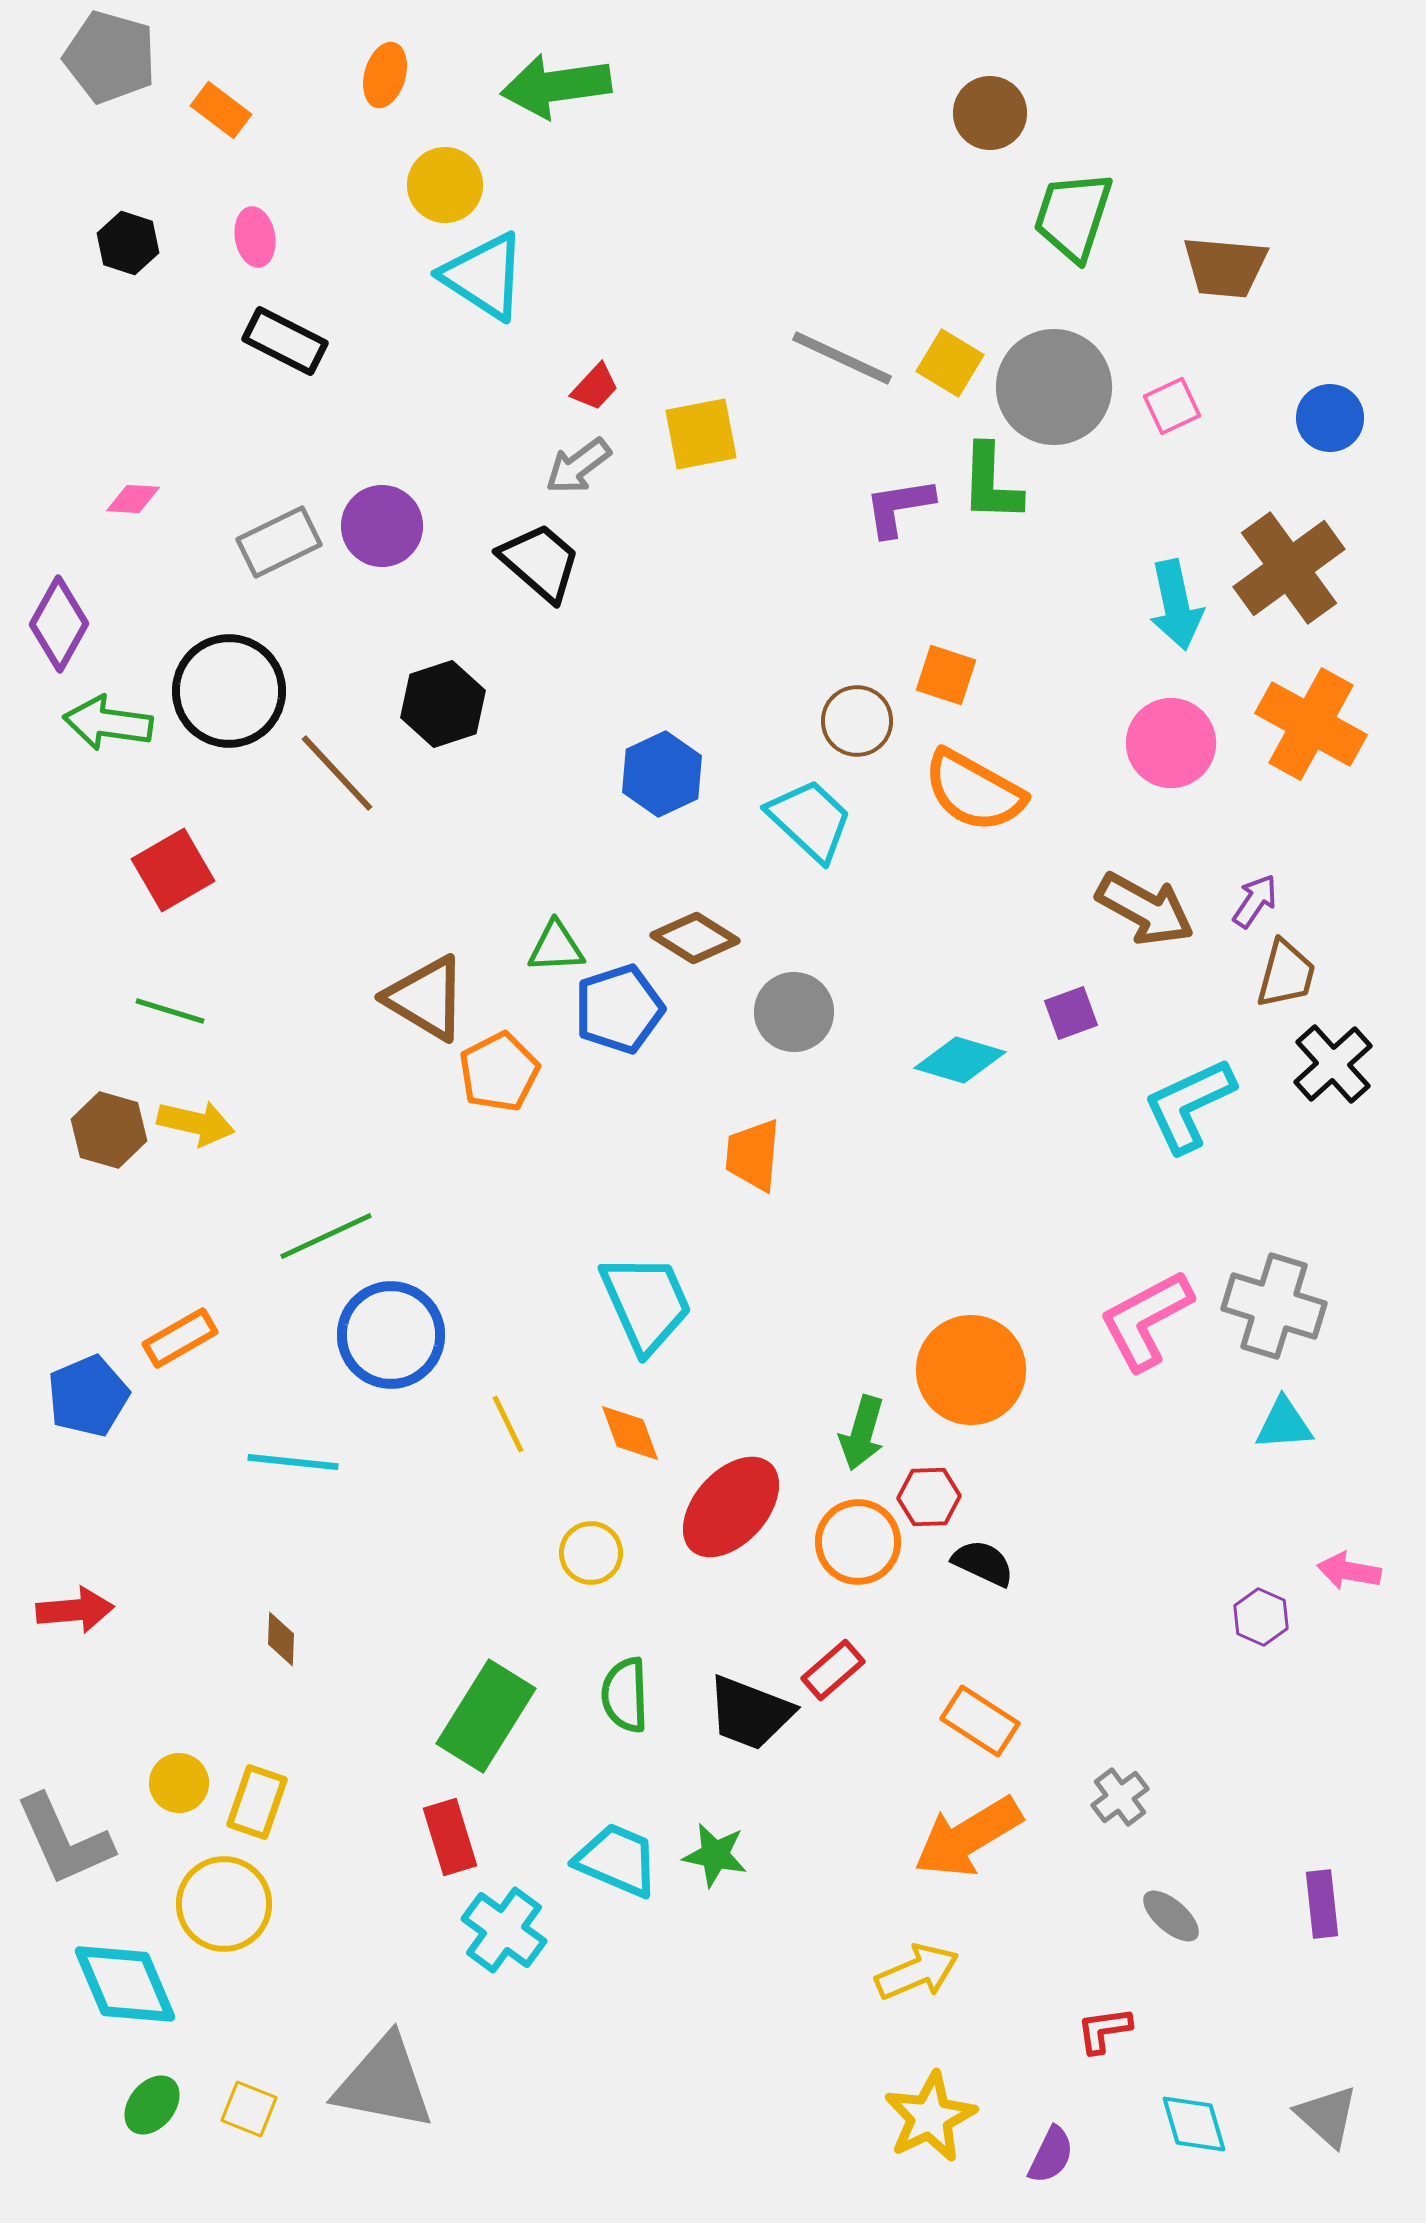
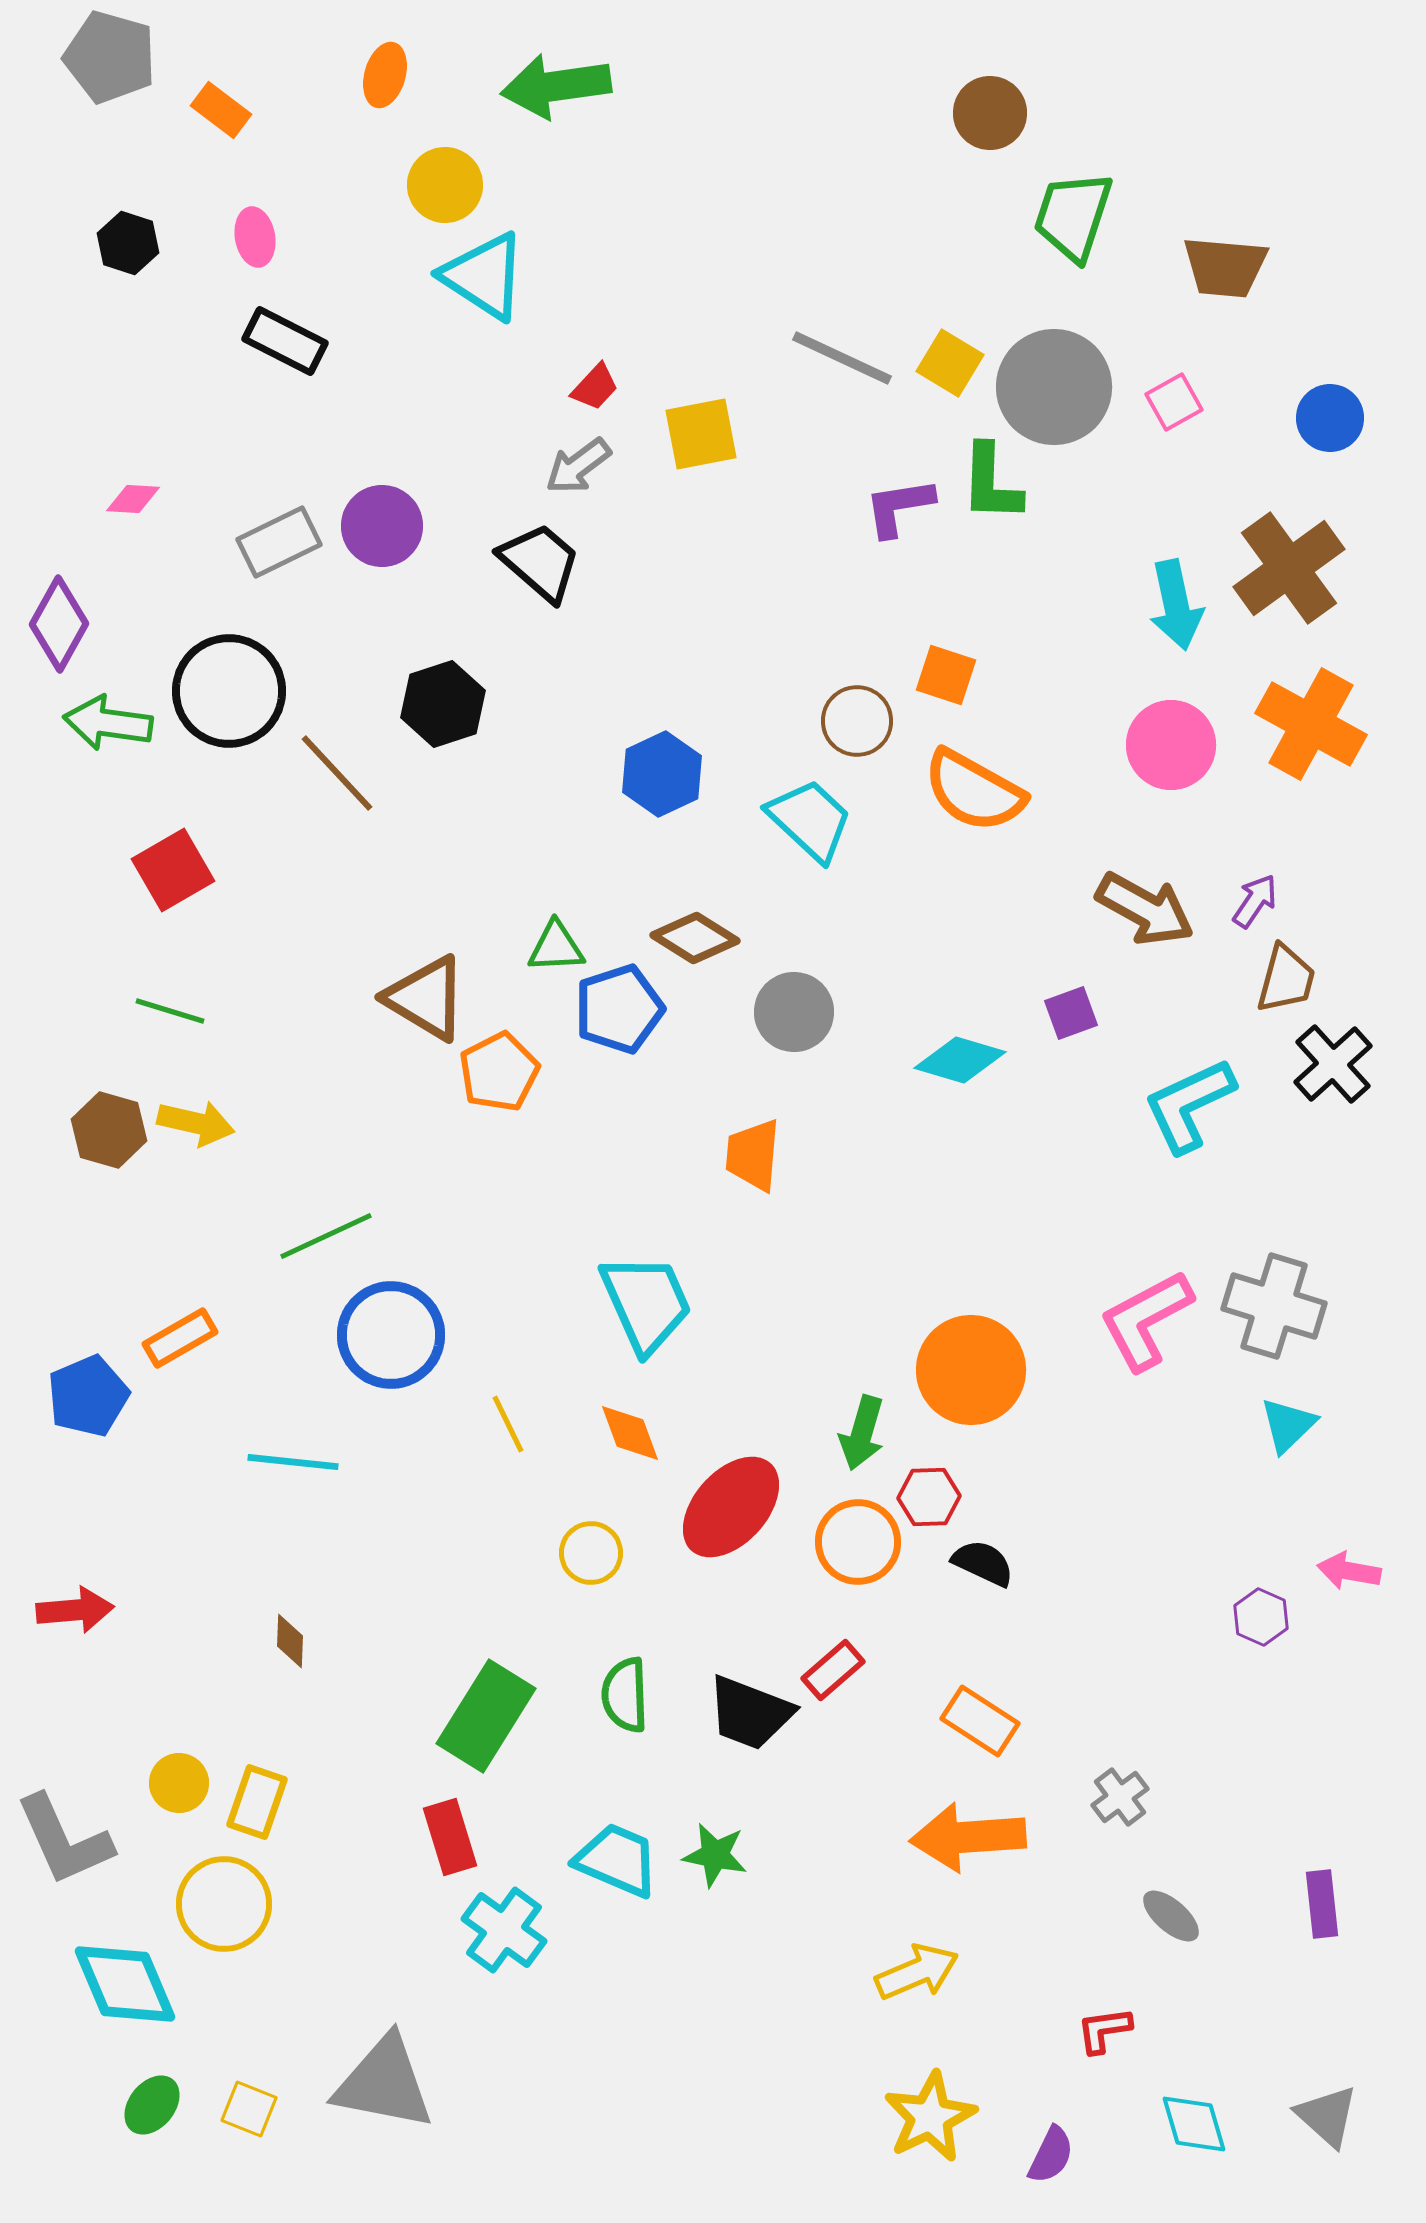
pink square at (1172, 406): moved 2 px right, 4 px up; rotated 4 degrees counterclockwise
pink circle at (1171, 743): moved 2 px down
brown trapezoid at (1286, 974): moved 5 px down
cyan triangle at (1284, 1424): moved 4 px right, 1 px down; rotated 40 degrees counterclockwise
brown diamond at (281, 1639): moved 9 px right, 2 px down
orange arrow at (968, 1837): rotated 27 degrees clockwise
